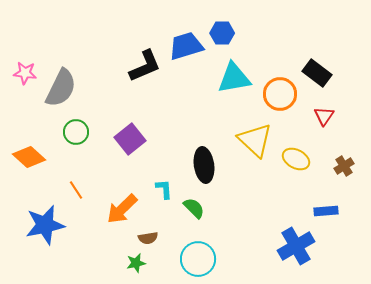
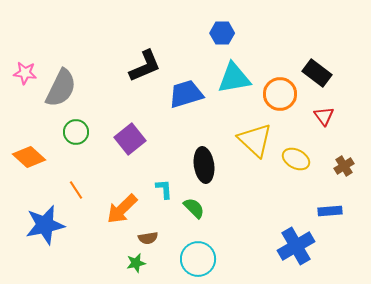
blue trapezoid: moved 48 px down
red triangle: rotated 10 degrees counterclockwise
blue rectangle: moved 4 px right
